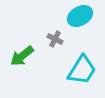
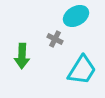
cyan ellipse: moved 4 px left
green arrow: rotated 50 degrees counterclockwise
